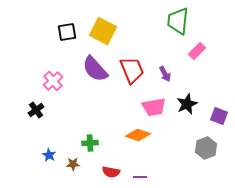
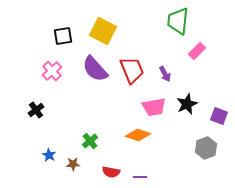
black square: moved 4 px left, 4 px down
pink cross: moved 1 px left, 10 px up
green cross: moved 2 px up; rotated 35 degrees counterclockwise
